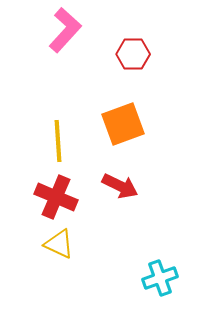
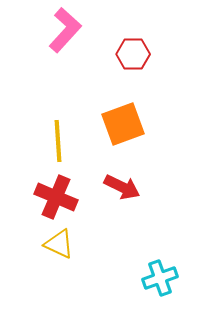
red arrow: moved 2 px right, 1 px down
